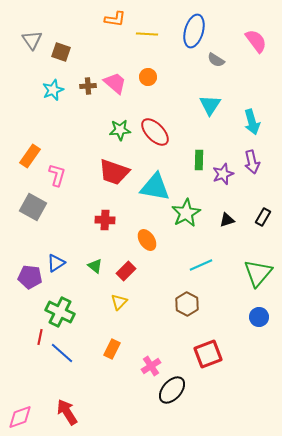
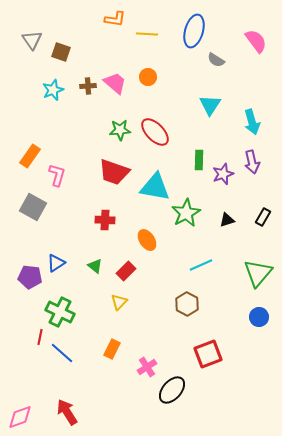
pink cross at (151, 366): moved 4 px left, 1 px down
